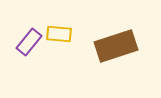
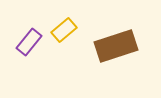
yellow rectangle: moved 5 px right, 4 px up; rotated 45 degrees counterclockwise
